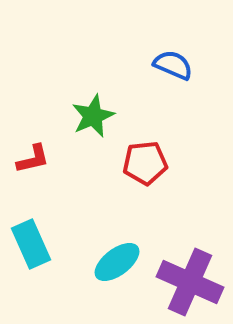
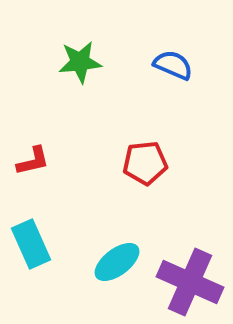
green star: moved 13 px left, 54 px up; rotated 18 degrees clockwise
red L-shape: moved 2 px down
